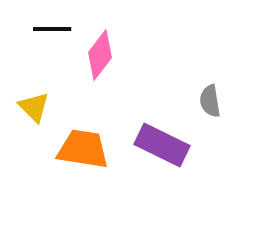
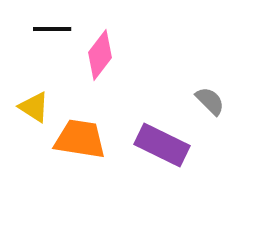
gray semicircle: rotated 144 degrees clockwise
yellow triangle: rotated 12 degrees counterclockwise
orange trapezoid: moved 3 px left, 10 px up
